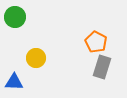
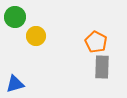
yellow circle: moved 22 px up
gray rectangle: rotated 15 degrees counterclockwise
blue triangle: moved 1 px right, 2 px down; rotated 18 degrees counterclockwise
